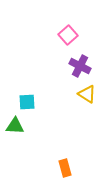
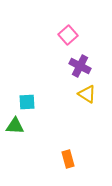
orange rectangle: moved 3 px right, 9 px up
